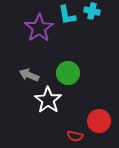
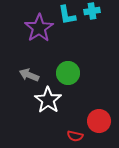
cyan cross: rotated 21 degrees counterclockwise
